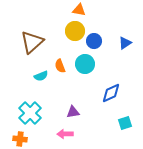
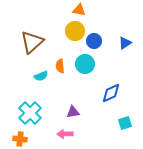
orange semicircle: rotated 16 degrees clockwise
